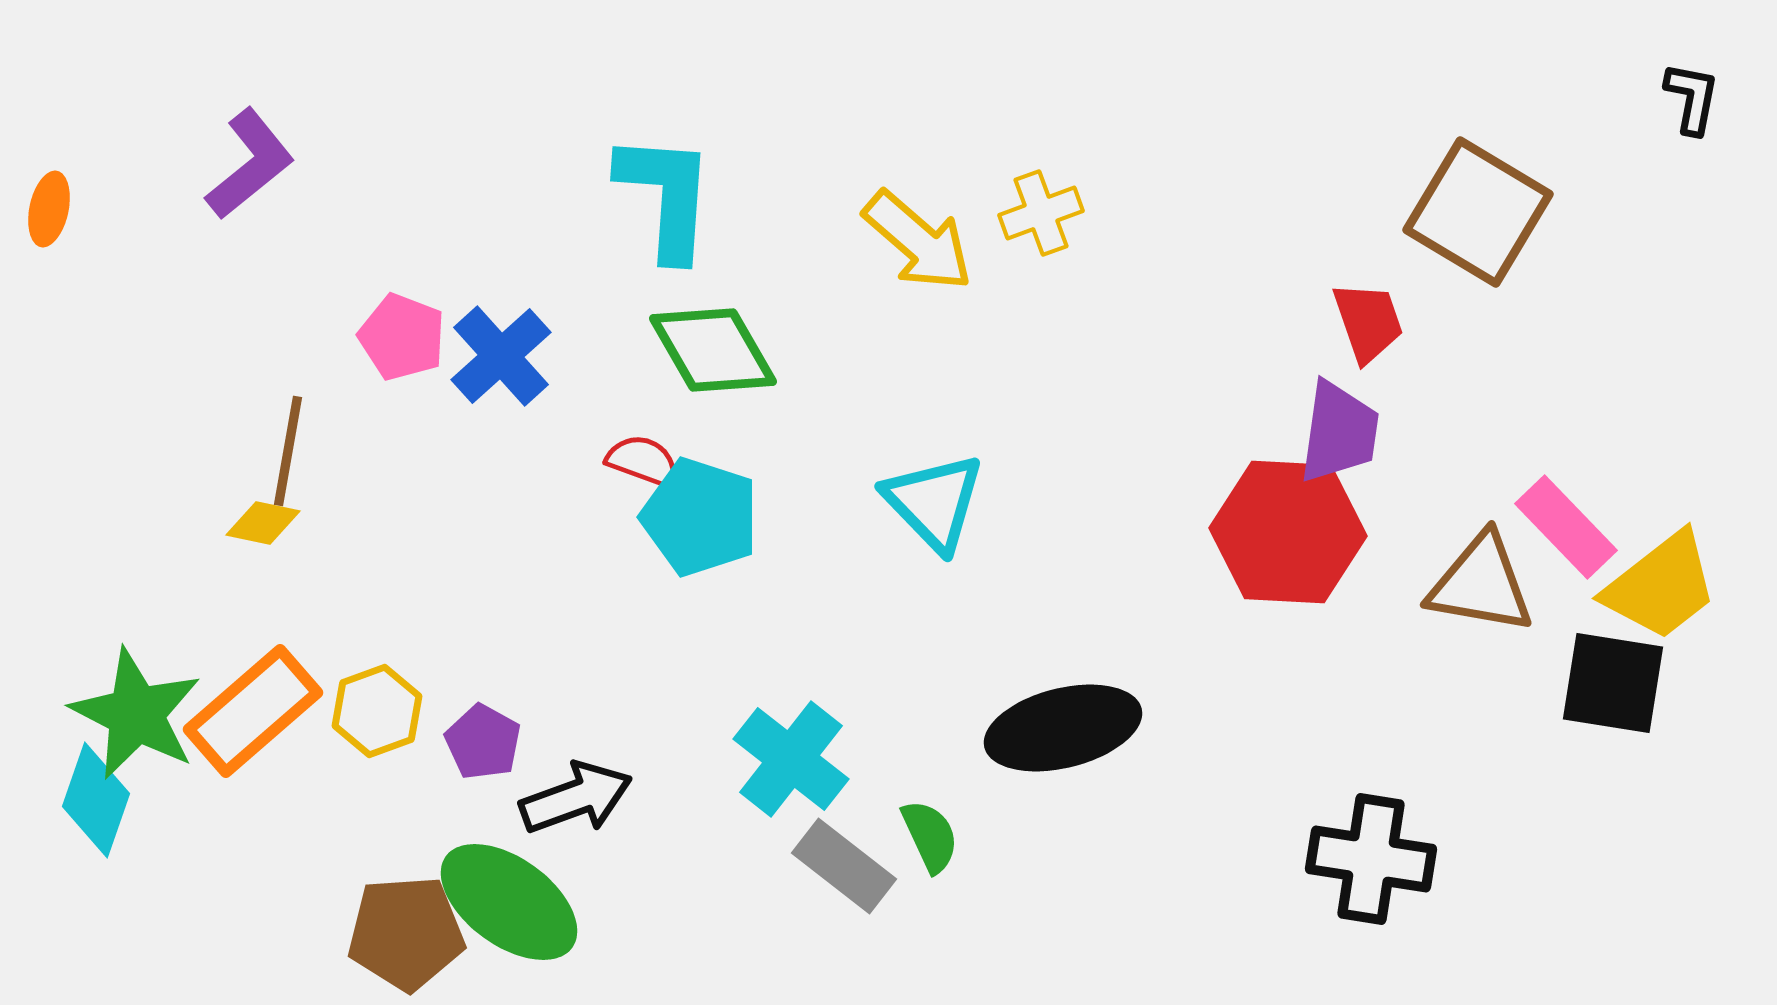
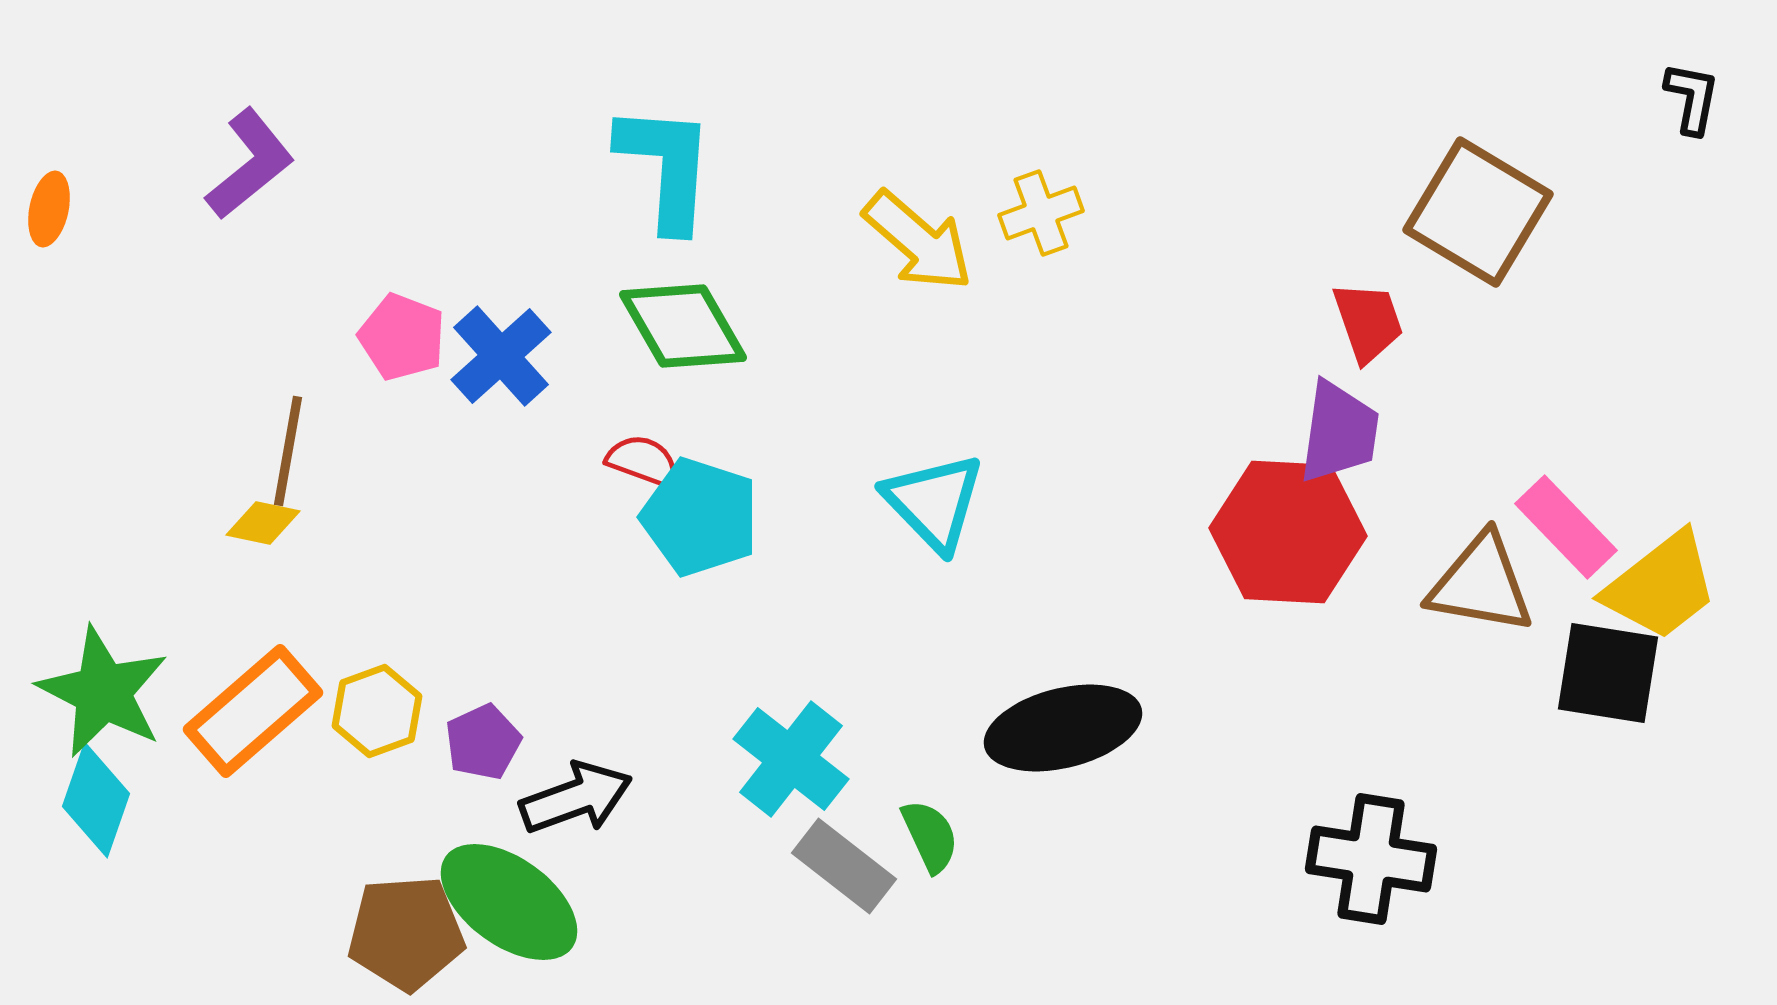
cyan L-shape: moved 29 px up
green diamond: moved 30 px left, 24 px up
black square: moved 5 px left, 10 px up
green star: moved 33 px left, 22 px up
purple pentagon: rotated 18 degrees clockwise
